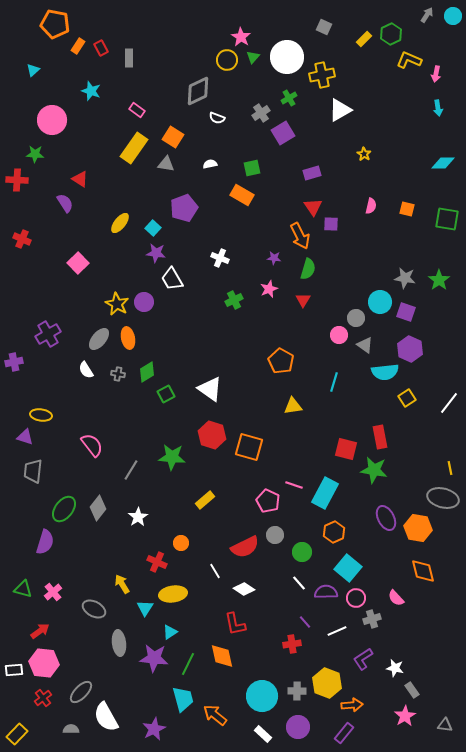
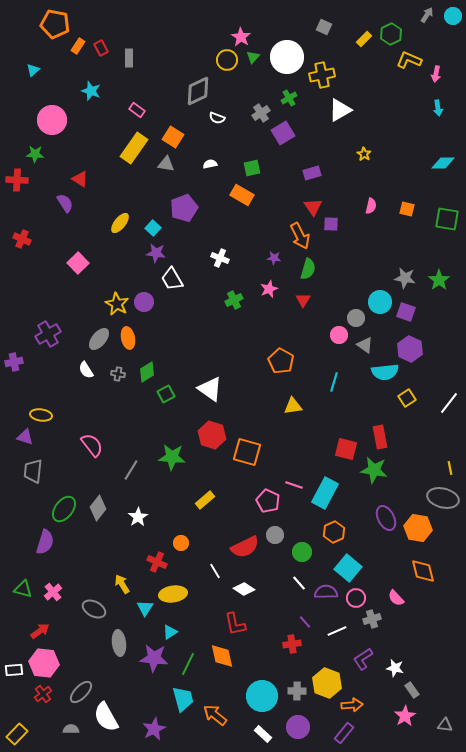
orange square at (249, 447): moved 2 px left, 5 px down
red cross at (43, 698): moved 4 px up
